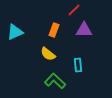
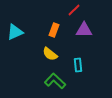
yellow semicircle: moved 2 px right
